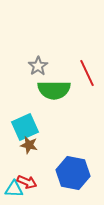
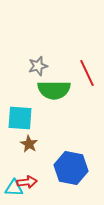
gray star: rotated 18 degrees clockwise
cyan square: moved 5 px left, 9 px up; rotated 28 degrees clockwise
brown star: moved 1 px up; rotated 18 degrees clockwise
blue hexagon: moved 2 px left, 5 px up
red arrow: rotated 30 degrees counterclockwise
cyan triangle: moved 1 px up
